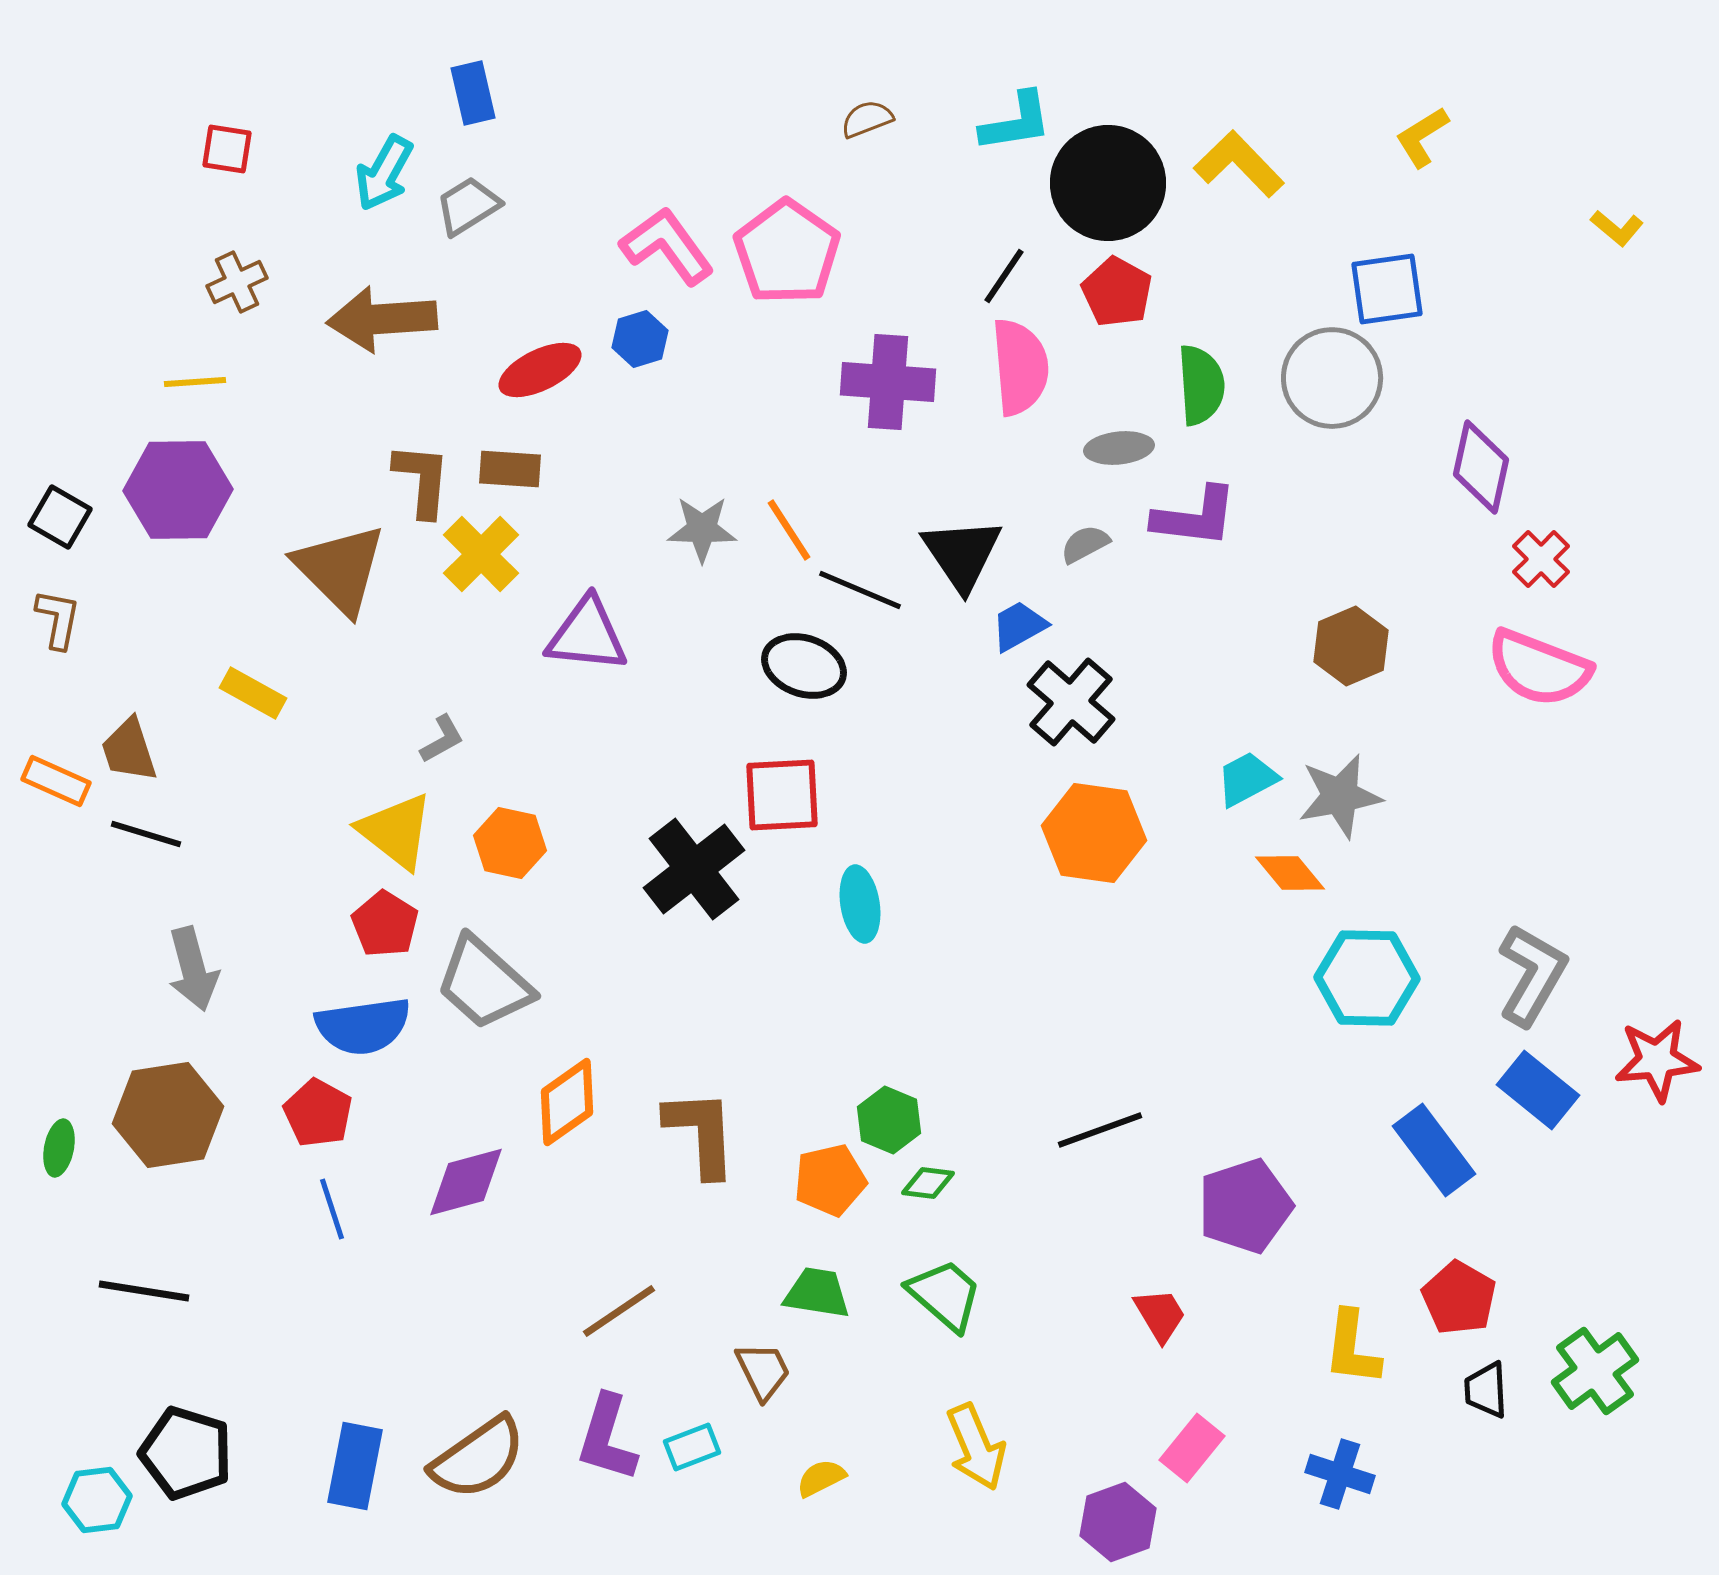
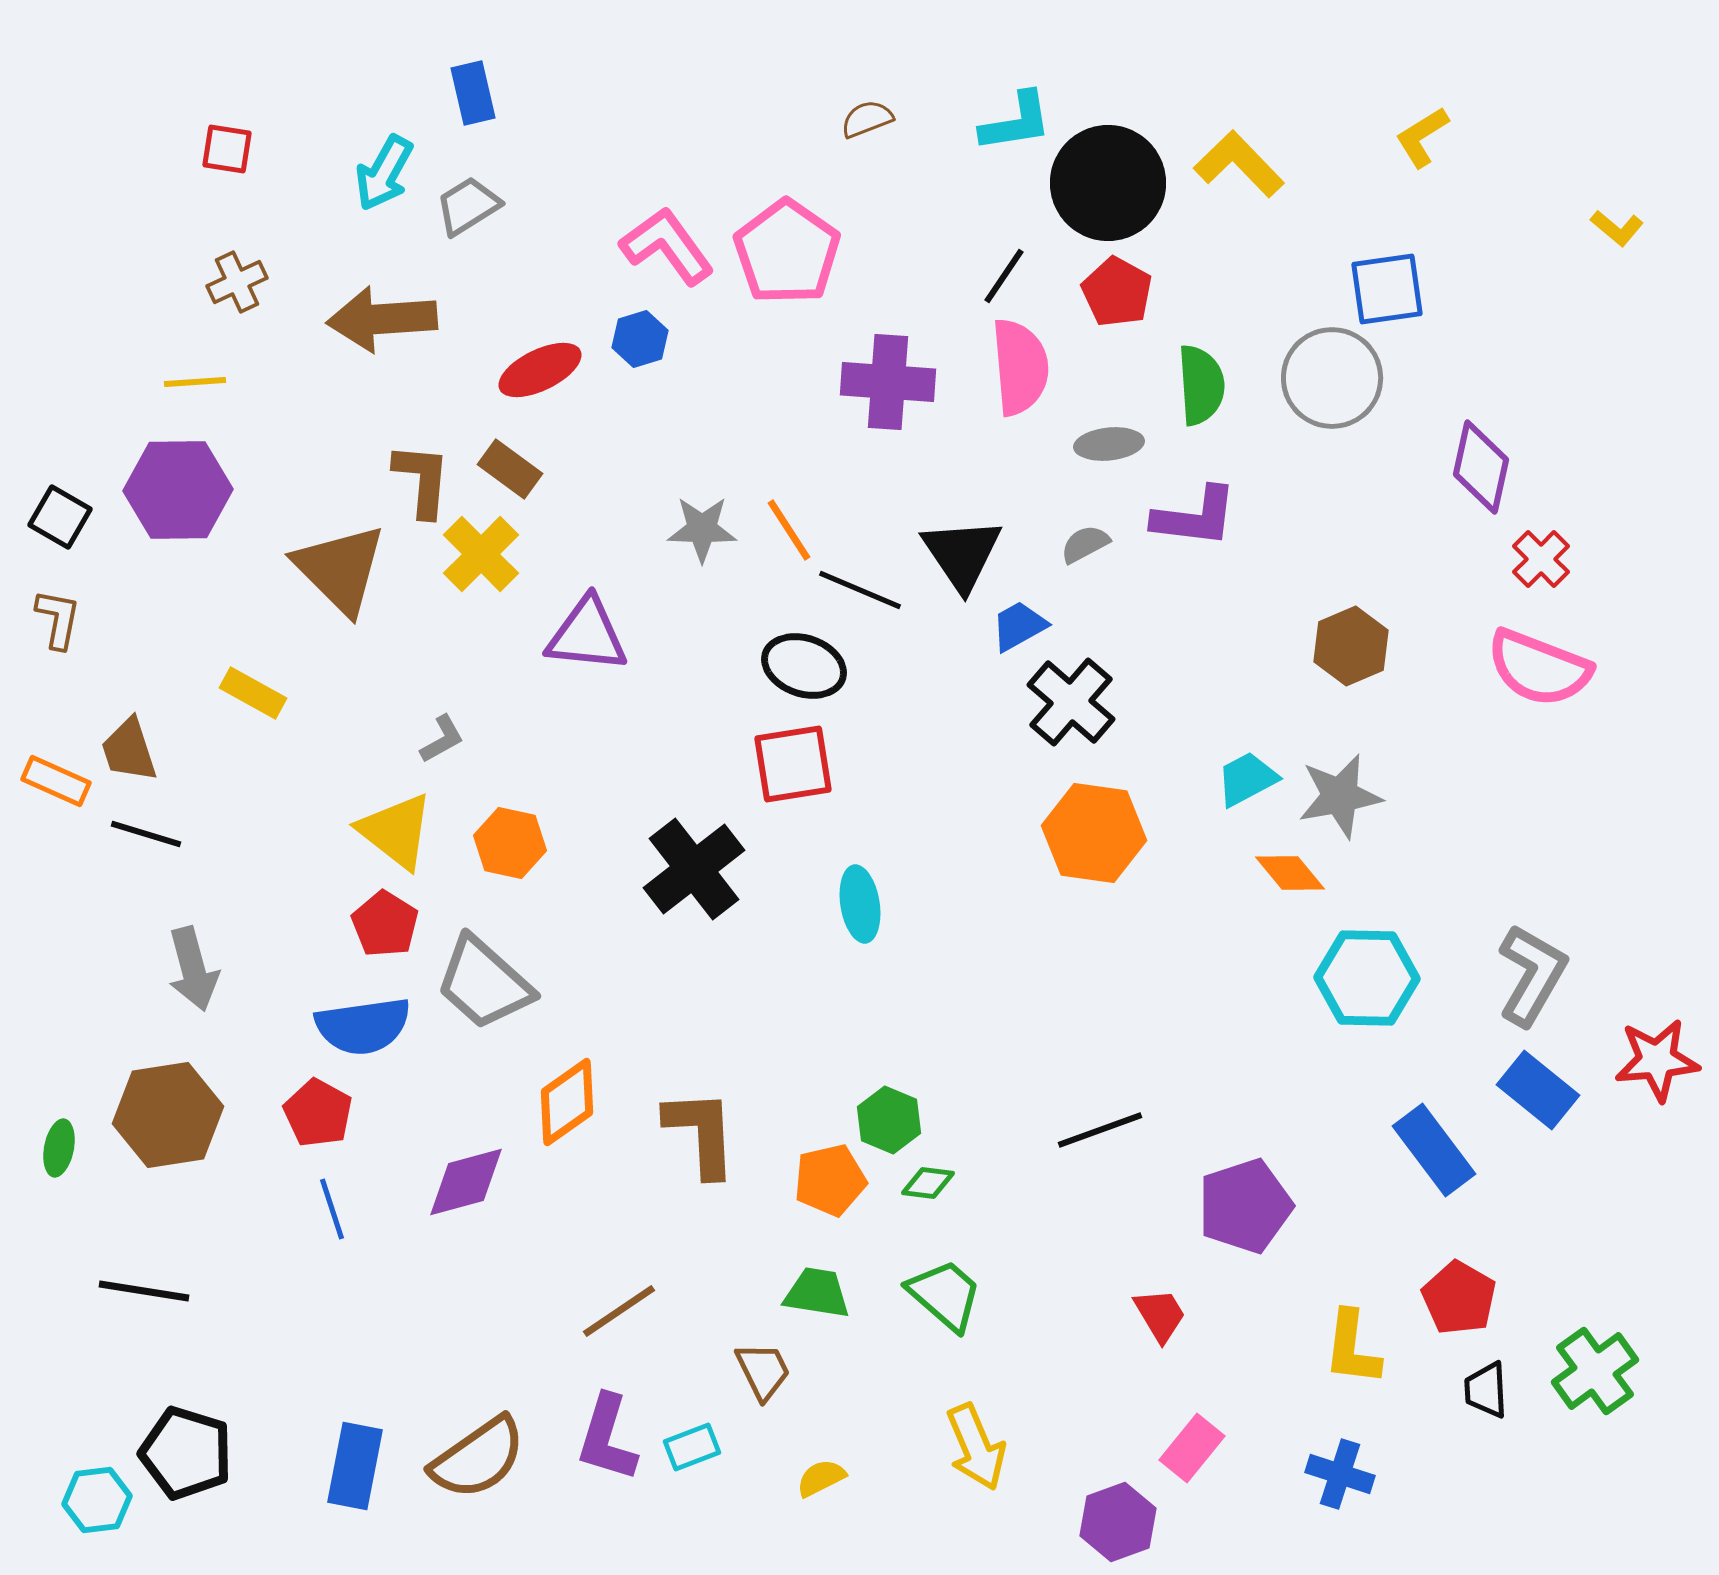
gray ellipse at (1119, 448): moved 10 px left, 4 px up
brown rectangle at (510, 469): rotated 32 degrees clockwise
red square at (782, 795): moved 11 px right, 31 px up; rotated 6 degrees counterclockwise
